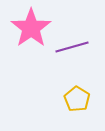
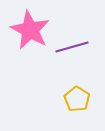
pink star: moved 1 px left, 2 px down; rotated 9 degrees counterclockwise
